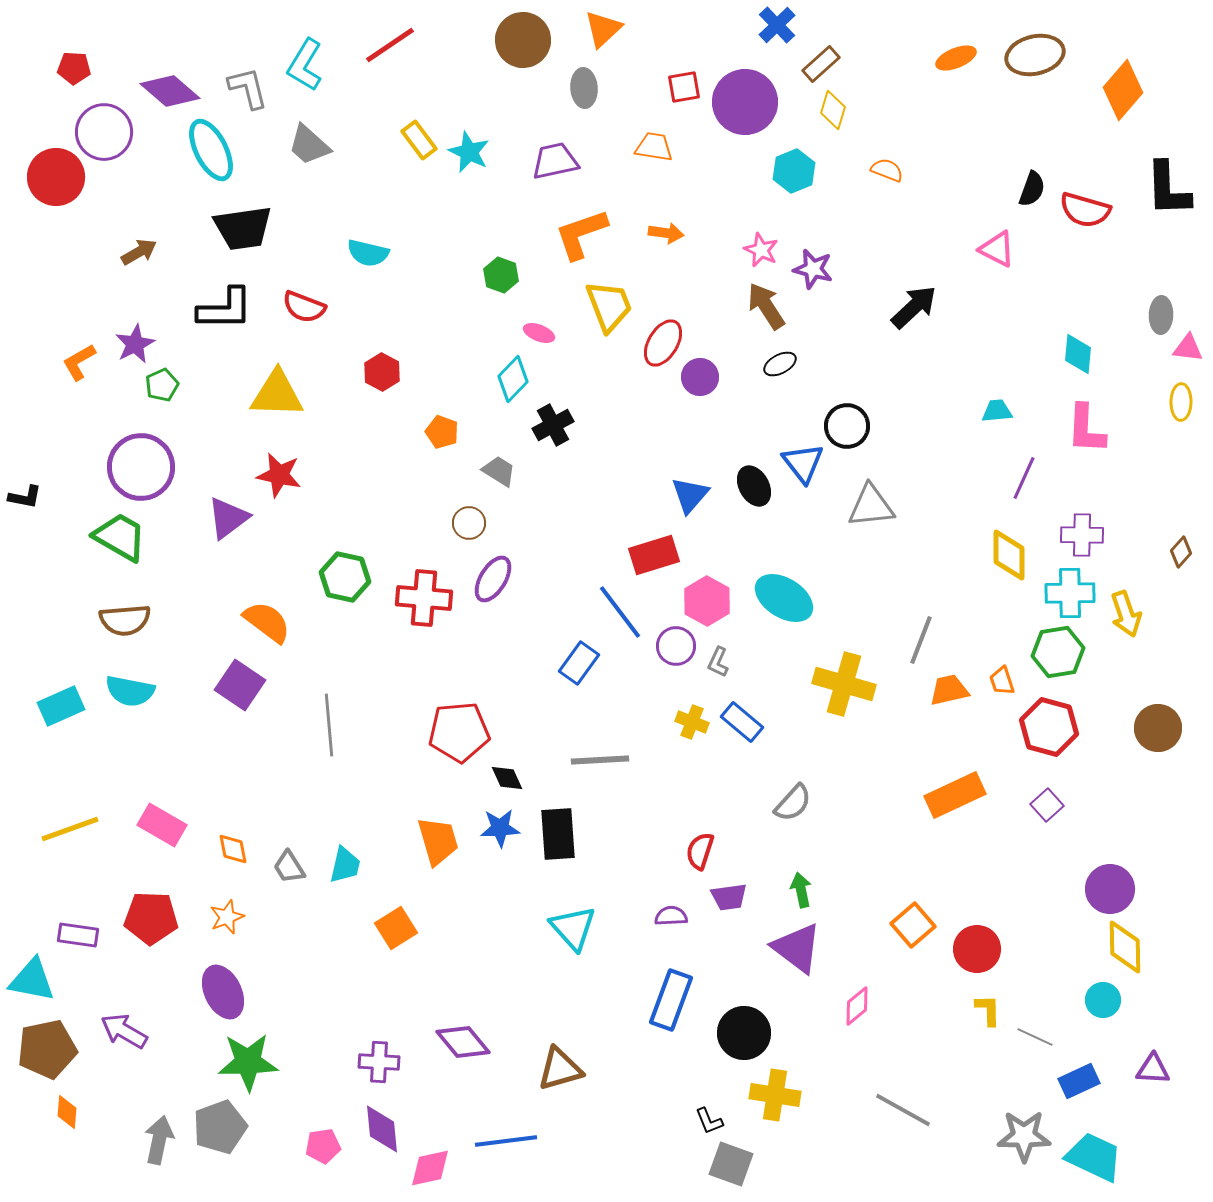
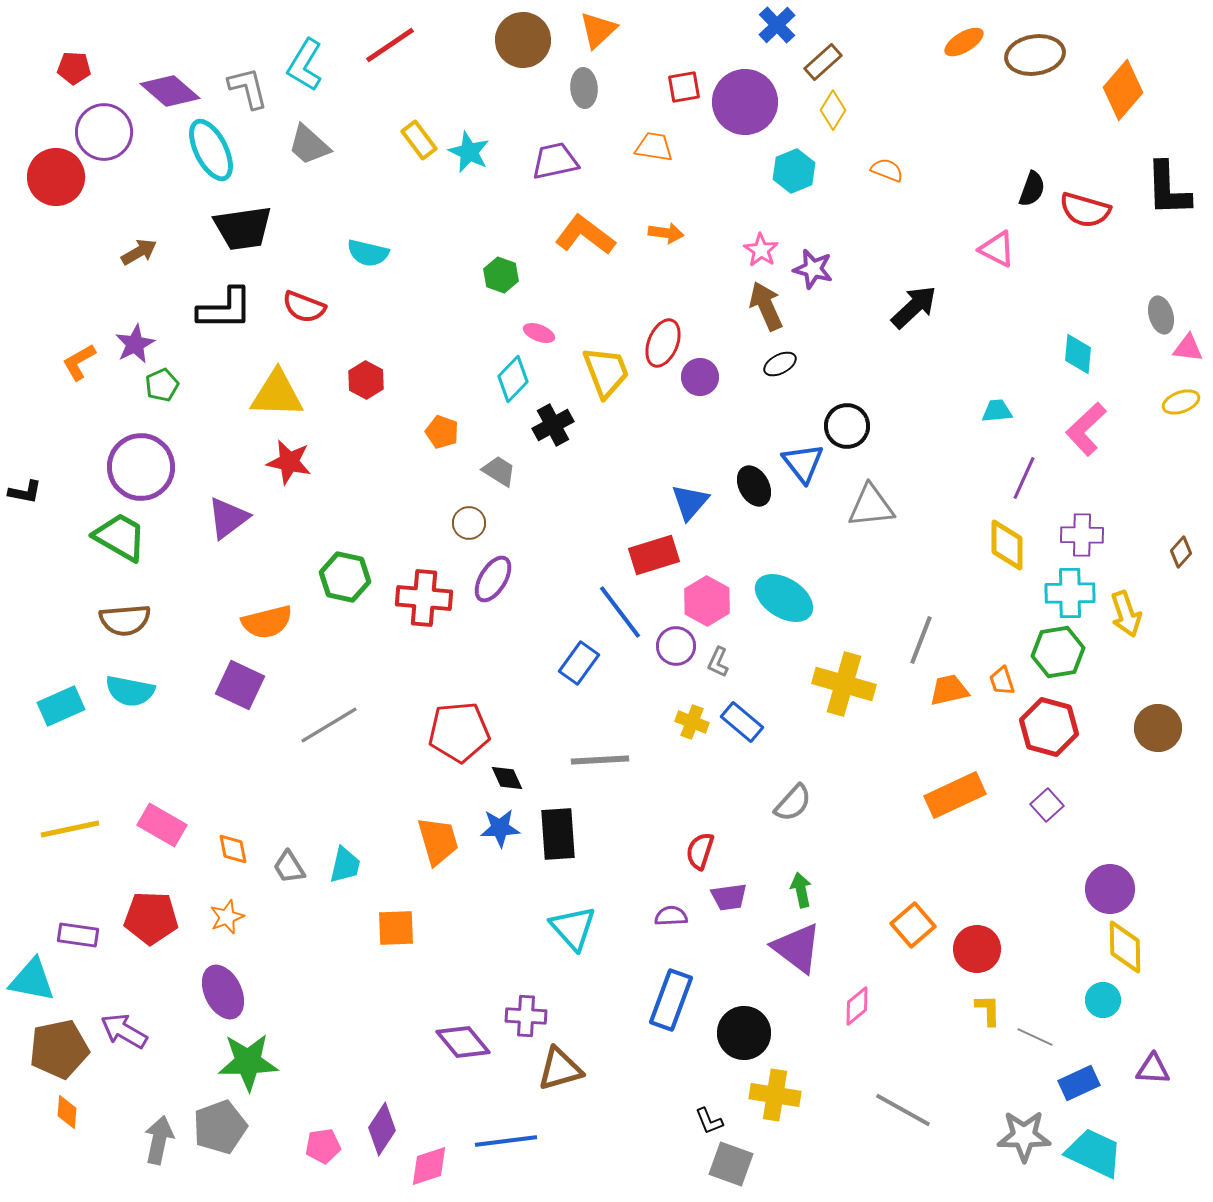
orange triangle at (603, 29): moved 5 px left, 1 px down
brown ellipse at (1035, 55): rotated 4 degrees clockwise
orange ellipse at (956, 58): moved 8 px right, 16 px up; rotated 9 degrees counterclockwise
brown rectangle at (821, 64): moved 2 px right, 2 px up
yellow diamond at (833, 110): rotated 15 degrees clockwise
orange L-shape at (581, 234): moved 4 px right, 1 px down; rotated 56 degrees clockwise
pink star at (761, 250): rotated 8 degrees clockwise
yellow trapezoid at (609, 306): moved 3 px left, 66 px down
brown arrow at (766, 306): rotated 9 degrees clockwise
gray ellipse at (1161, 315): rotated 18 degrees counterclockwise
red ellipse at (663, 343): rotated 9 degrees counterclockwise
red hexagon at (382, 372): moved 16 px left, 8 px down
yellow ellipse at (1181, 402): rotated 69 degrees clockwise
pink L-shape at (1086, 429): rotated 44 degrees clockwise
red star at (279, 475): moved 10 px right, 13 px up
blue triangle at (690, 495): moved 7 px down
black L-shape at (25, 497): moved 5 px up
yellow diamond at (1009, 555): moved 2 px left, 10 px up
orange semicircle at (267, 622): rotated 129 degrees clockwise
purple square at (240, 685): rotated 9 degrees counterclockwise
gray line at (329, 725): rotated 64 degrees clockwise
yellow line at (70, 829): rotated 8 degrees clockwise
orange square at (396, 928): rotated 30 degrees clockwise
brown pentagon at (47, 1049): moved 12 px right
purple cross at (379, 1062): moved 147 px right, 46 px up
blue rectangle at (1079, 1081): moved 2 px down
purple diamond at (382, 1129): rotated 39 degrees clockwise
cyan trapezoid at (1094, 1157): moved 4 px up
pink diamond at (430, 1168): moved 1 px left, 2 px up; rotated 6 degrees counterclockwise
